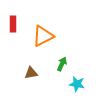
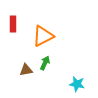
green arrow: moved 17 px left, 1 px up
brown triangle: moved 5 px left, 3 px up
